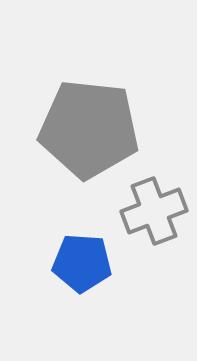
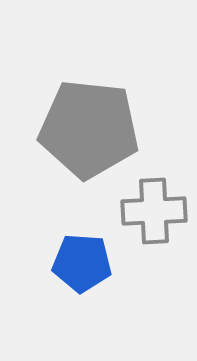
gray cross: rotated 18 degrees clockwise
